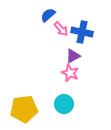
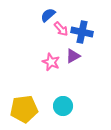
pink star: moved 19 px left, 11 px up
cyan circle: moved 1 px left, 2 px down
